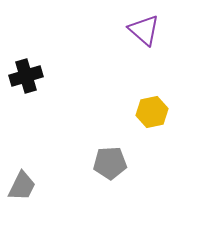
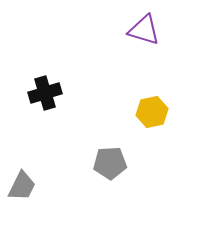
purple triangle: rotated 24 degrees counterclockwise
black cross: moved 19 px right, 17 px down
